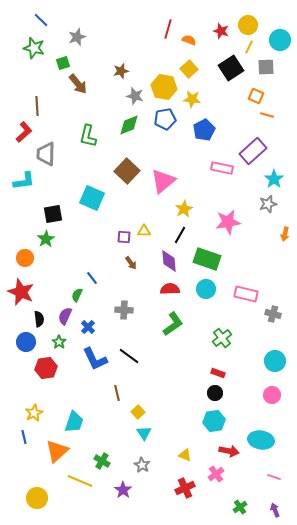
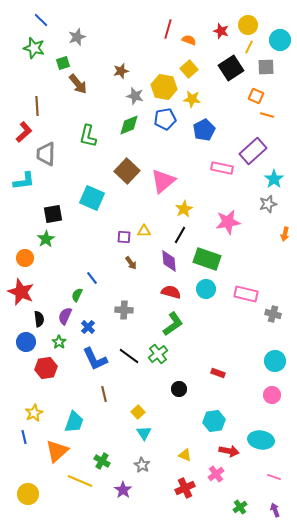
red semicircle at (170, 289): moved 1 px right, 3 px down; rotated 18 degrees clockwise
green cross at (222, 338): moved 64 px left, 16 px down
brown line at (117, 393): moved 13 px left, 1 px down
black circle at (215, 393): moved 36 px left, 4 px up
yellow circle at (37, 498): moved 9 px left, 4 px up
